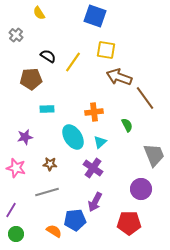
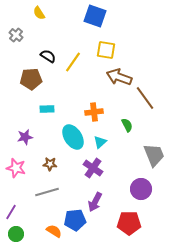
purple line: moved 2 px down
